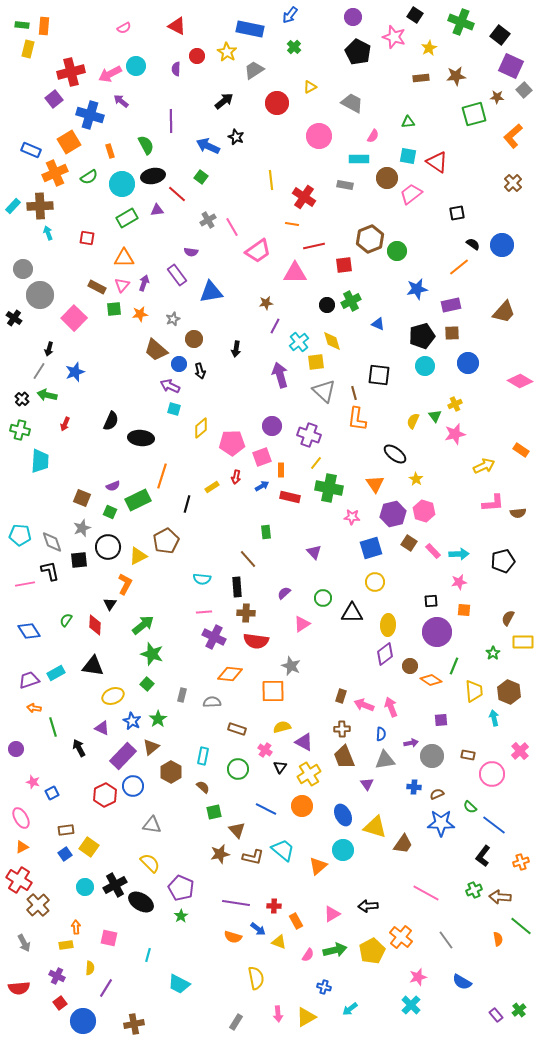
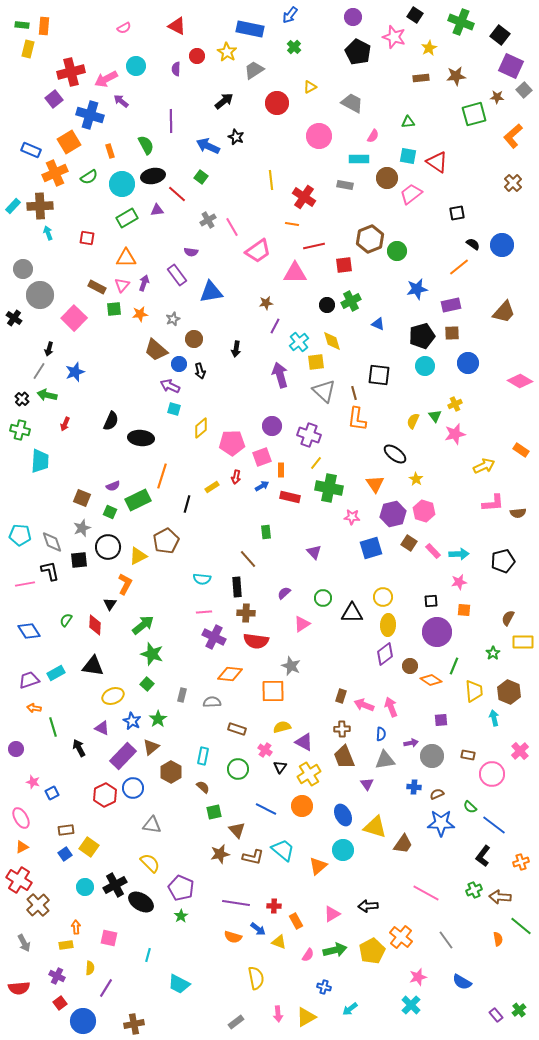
pink arrow at (110, 74): moved 4 px left, 5 px down
orange triangle at (124, 258): moved 2 px right
yellow circle at (375, 582): moved 8 px right, 15 px down
blue circle at (133, 786): moved 2 px down
gray rectangle at (236, 1022): rotated 21 degrees clockwise
